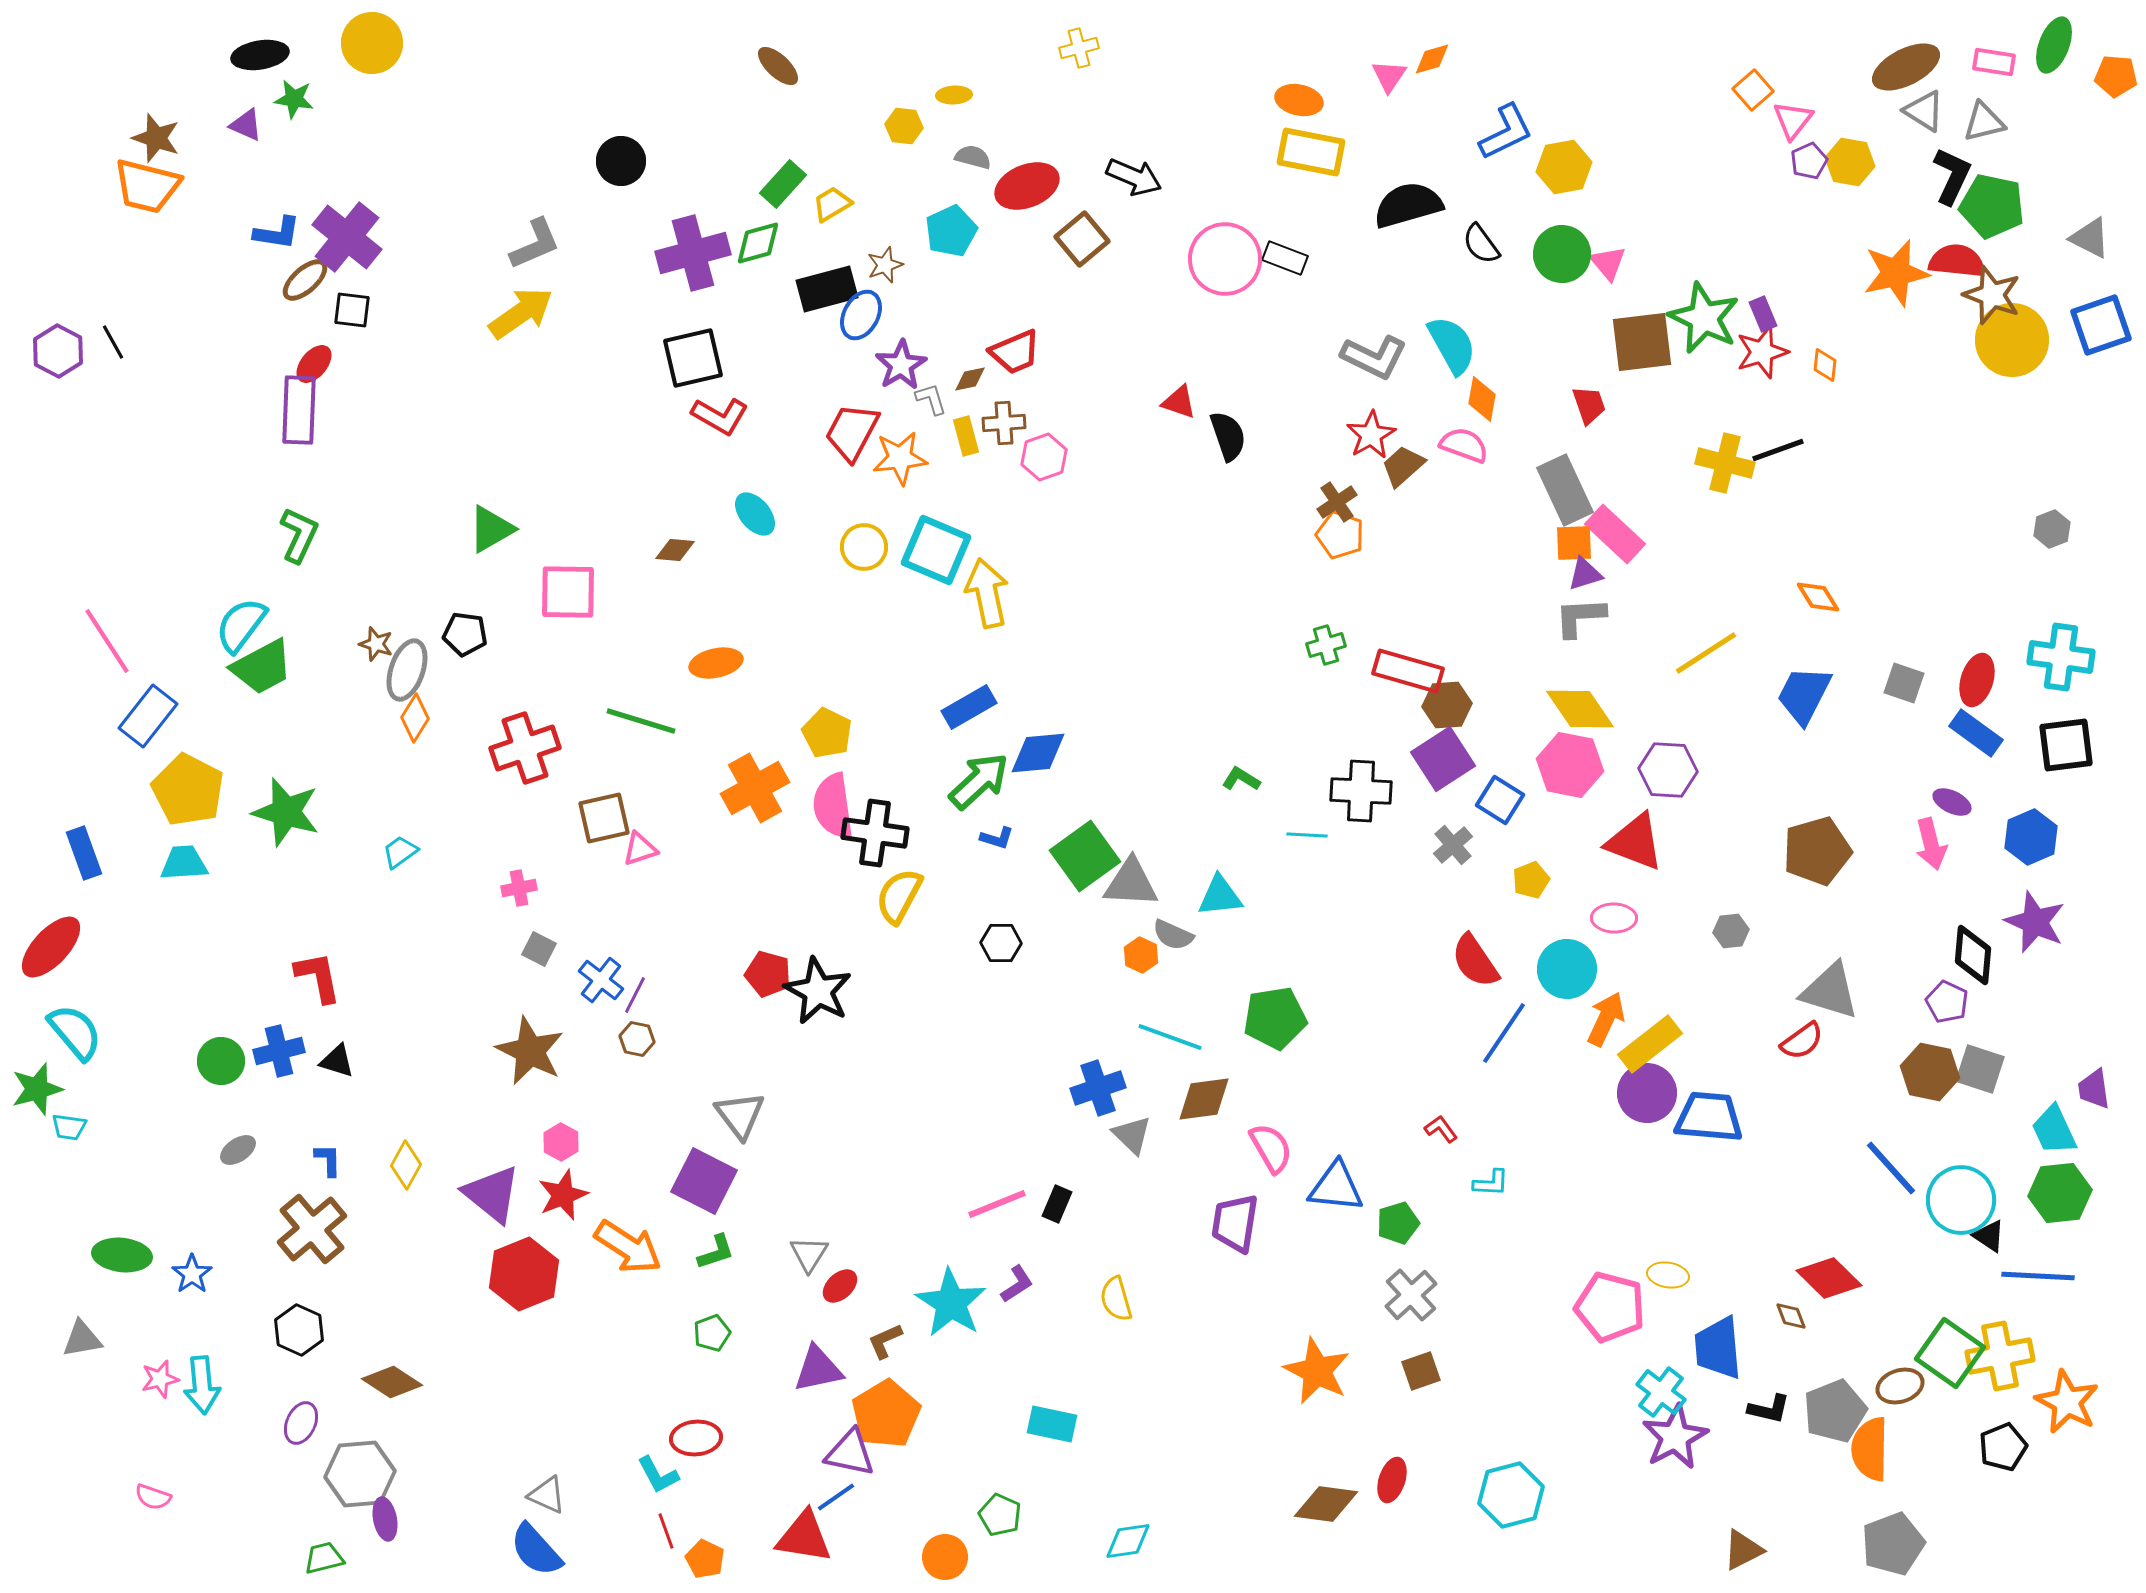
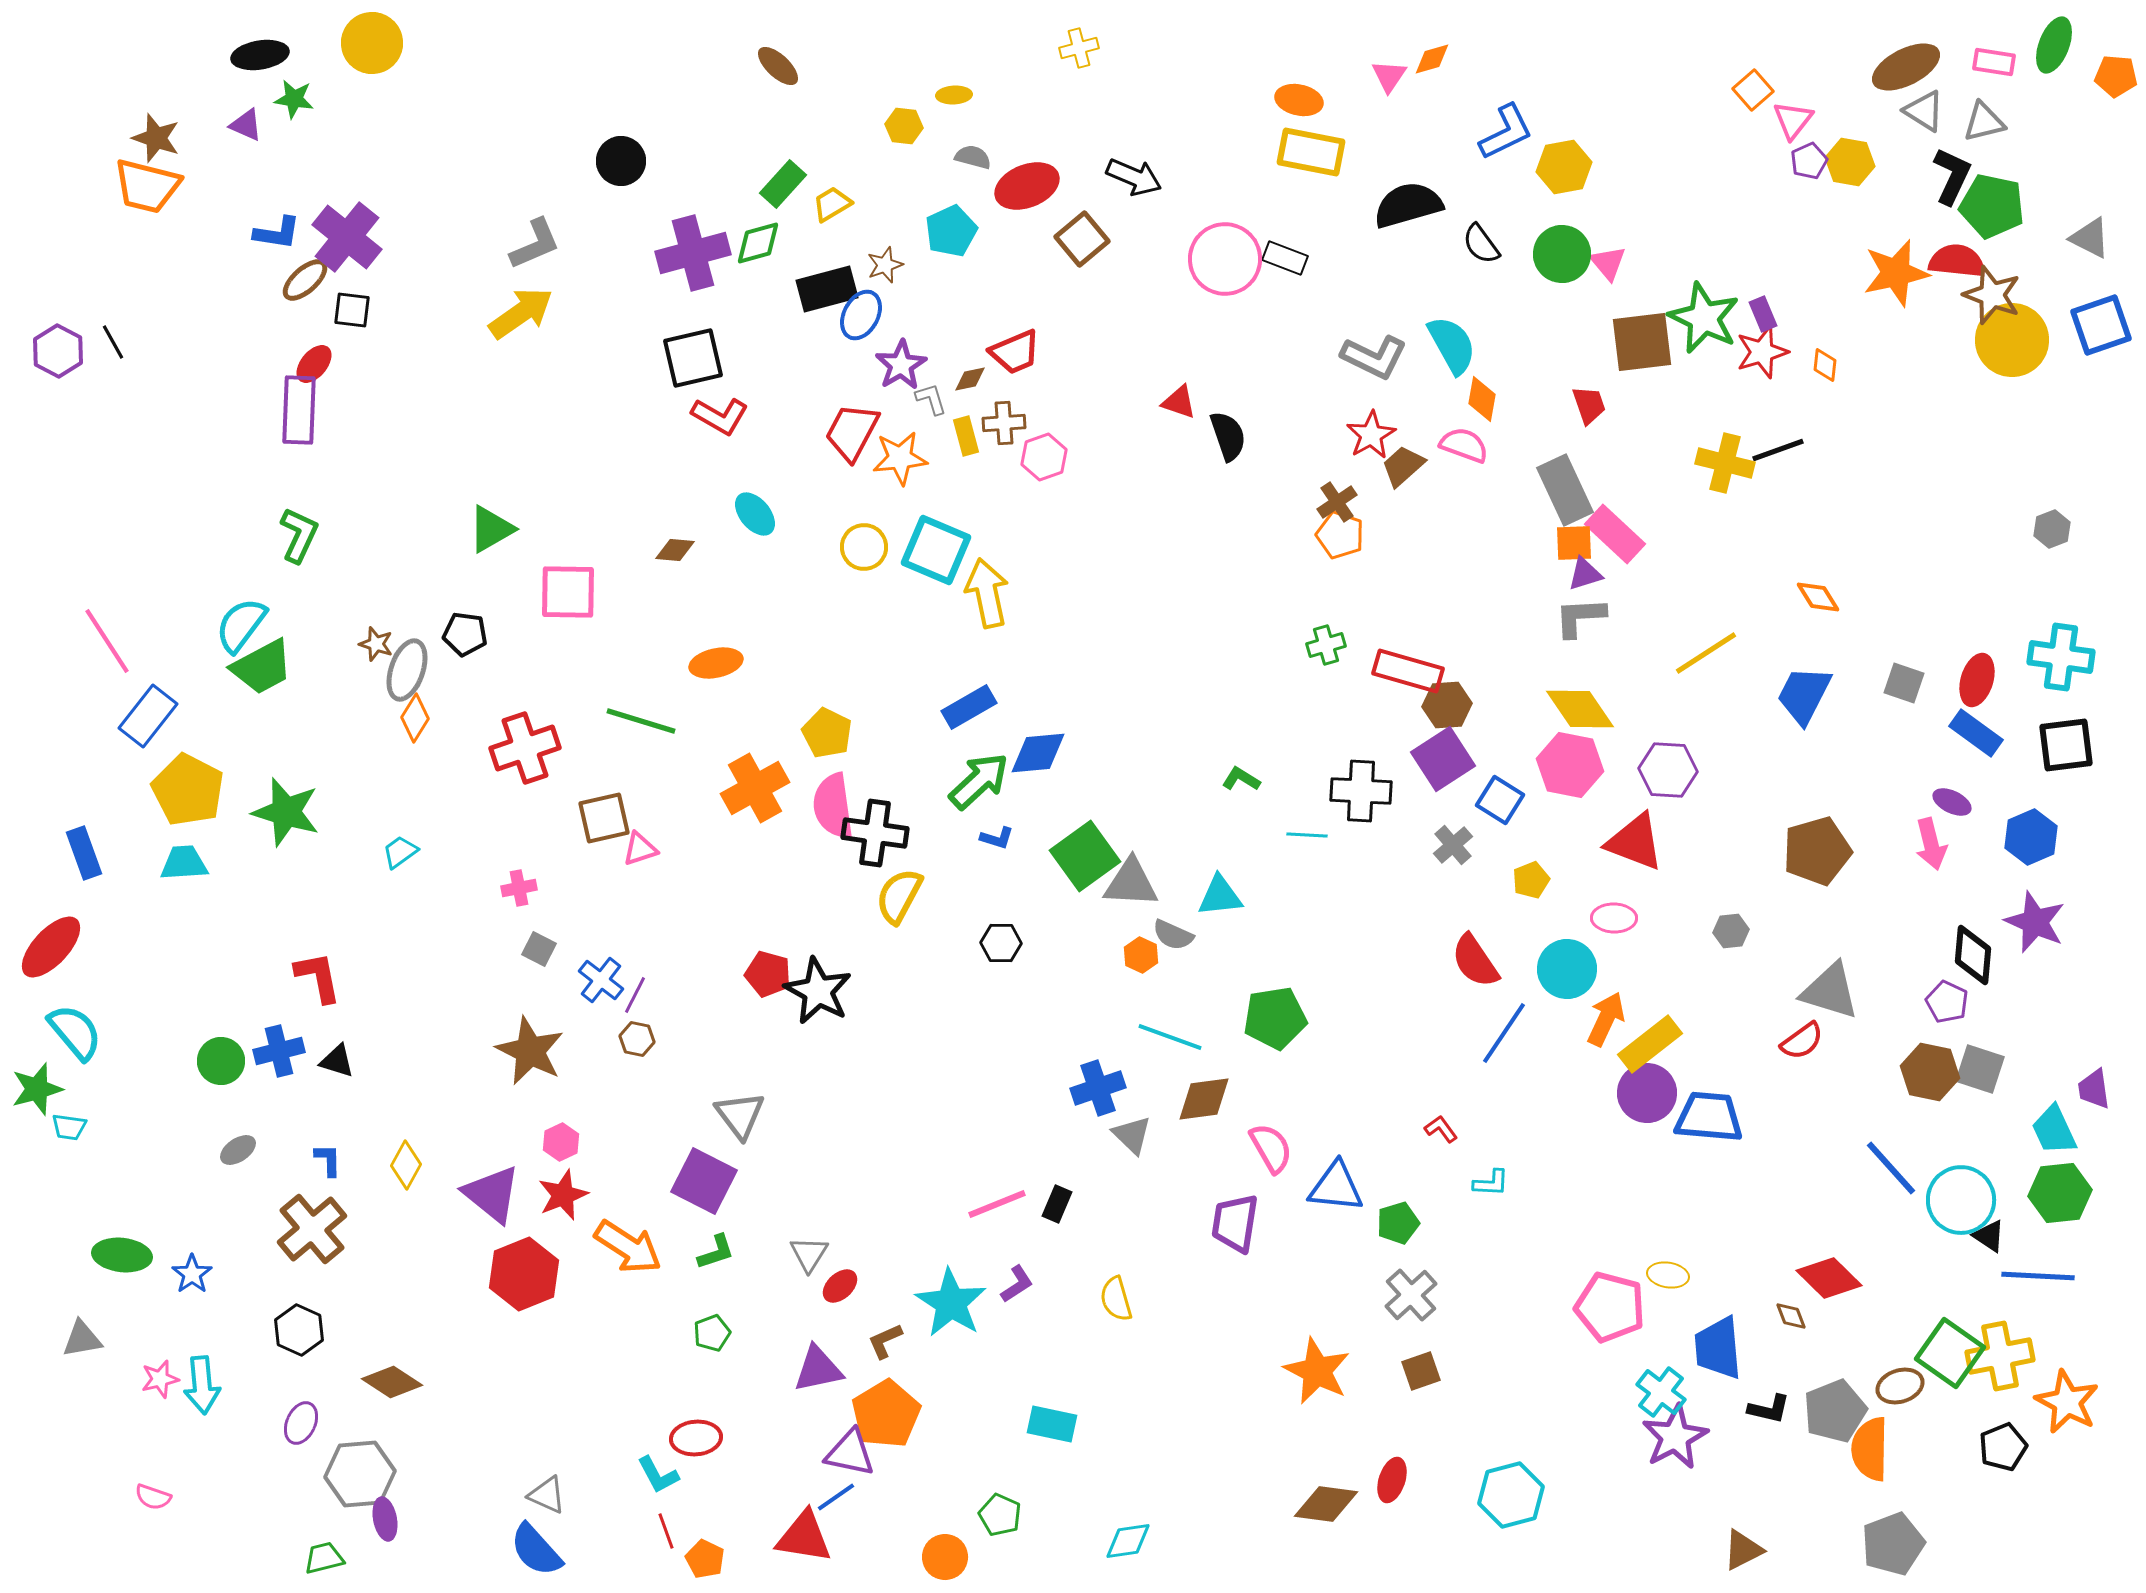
pink hexagon at (561, 1142): rotated 6 degrees clockwise
